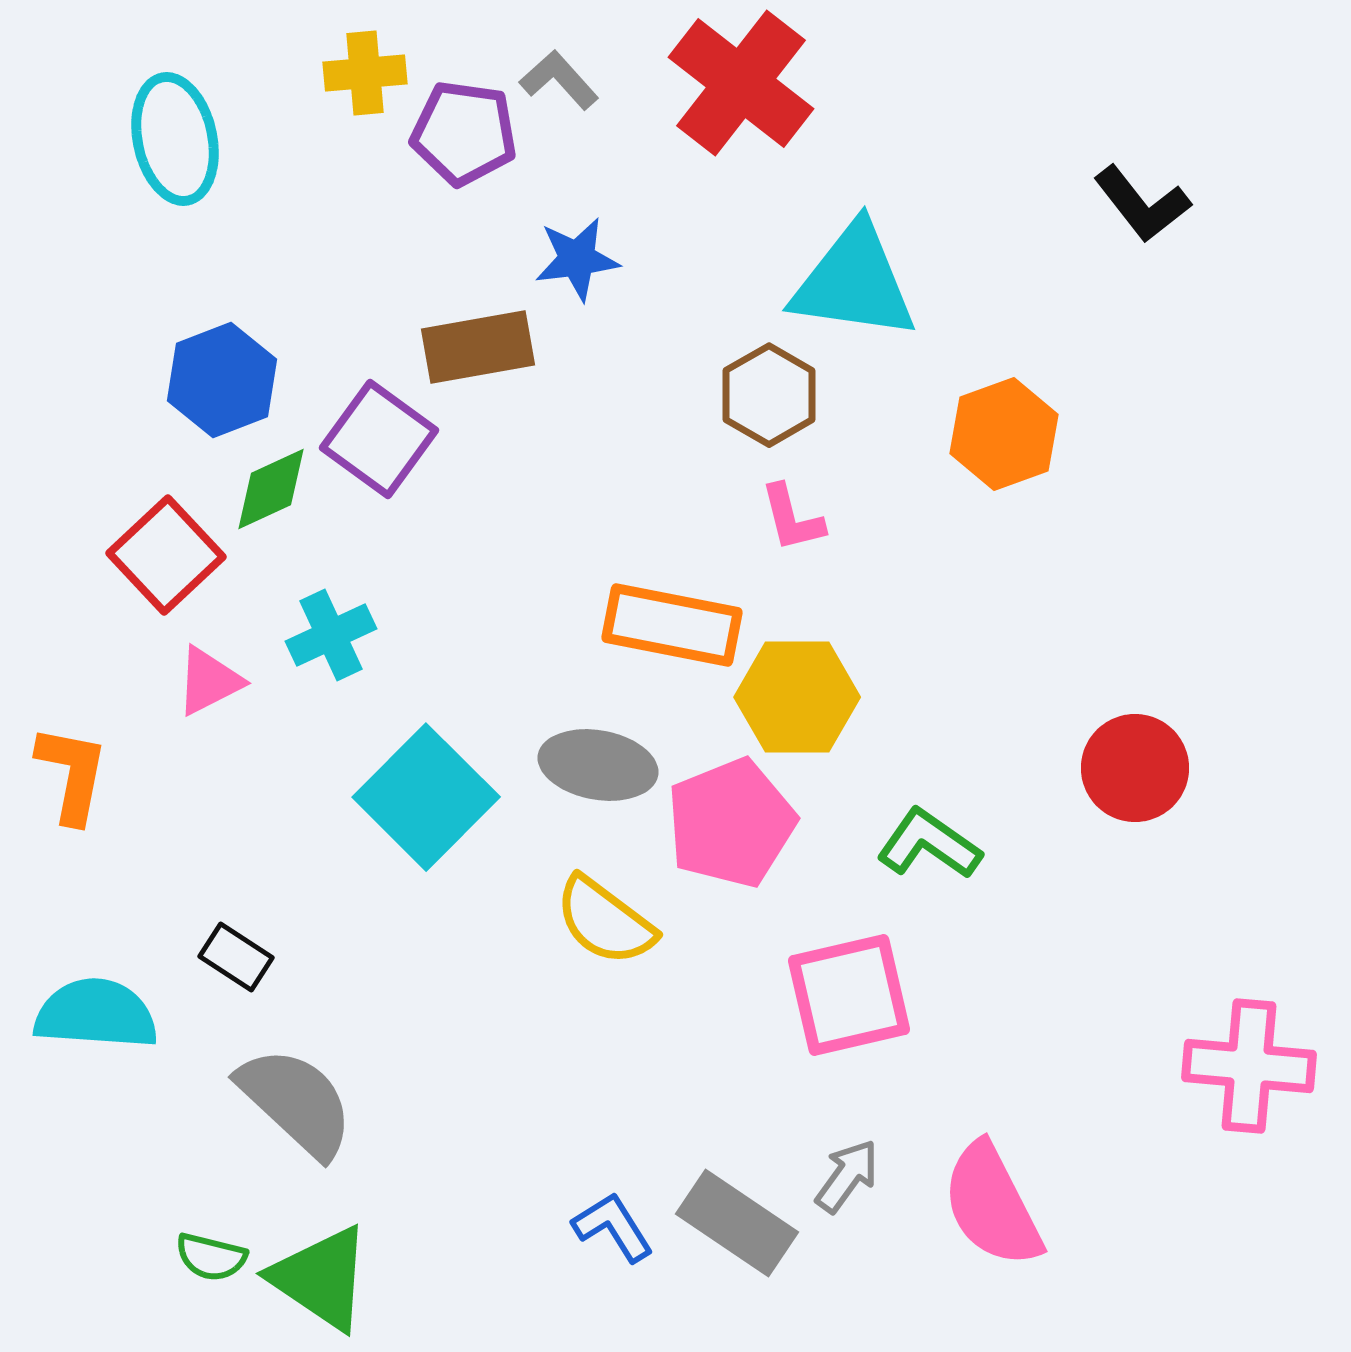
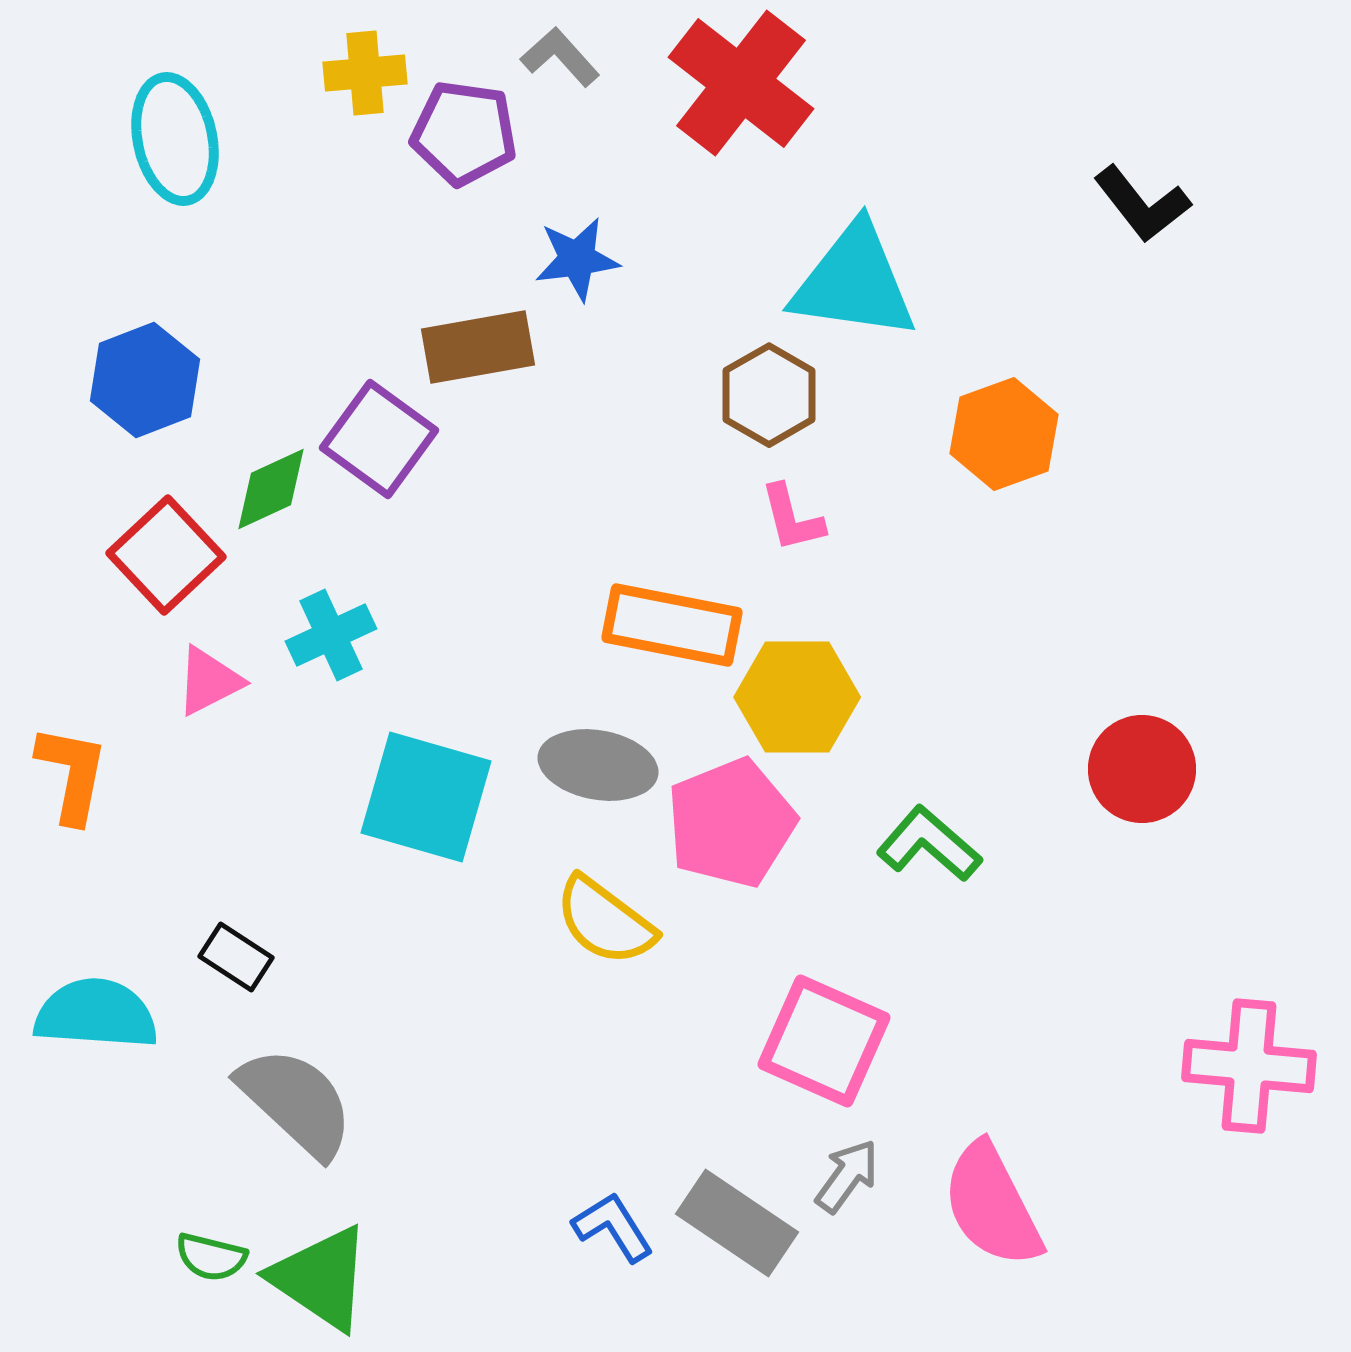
gray L-shape: moved 1 px right, 23 px up
blue hexagon: moved 77 px left
red circle: moved 7 px right, 1 px down
cyan square: rotated 29 degrees counterclockwise
green L-shape: rotated 6 degrees clockwise
pink square: moved 25 px left, 46 px down; rotated 37 degrees clockwise
